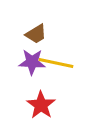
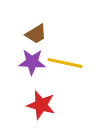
yellow line: moved 9 px right
red star: rotated 20 degrees counterclockwise
